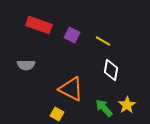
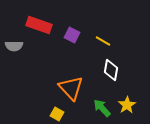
gray semicircle: moved 12 px left, 19 px up
orange triangle: moved 1 px up; rotated 20 degrees clockwise
green arrow: moved 2 px left
